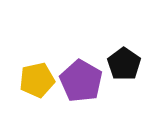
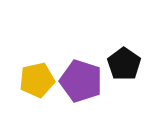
purple pentagon: rotated 12 degrees counterclockwise
